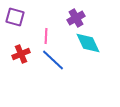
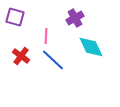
purple cross: moved 1 px left
cyan diamond: moved 3 px right, 4 px down
red cross: moved 2 px down; rotated 30 degrees counterclockwise
